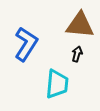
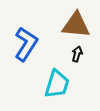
brown triangle: moved 4 px left
cyan trapezoid: rotated 12 degrees clockwise
